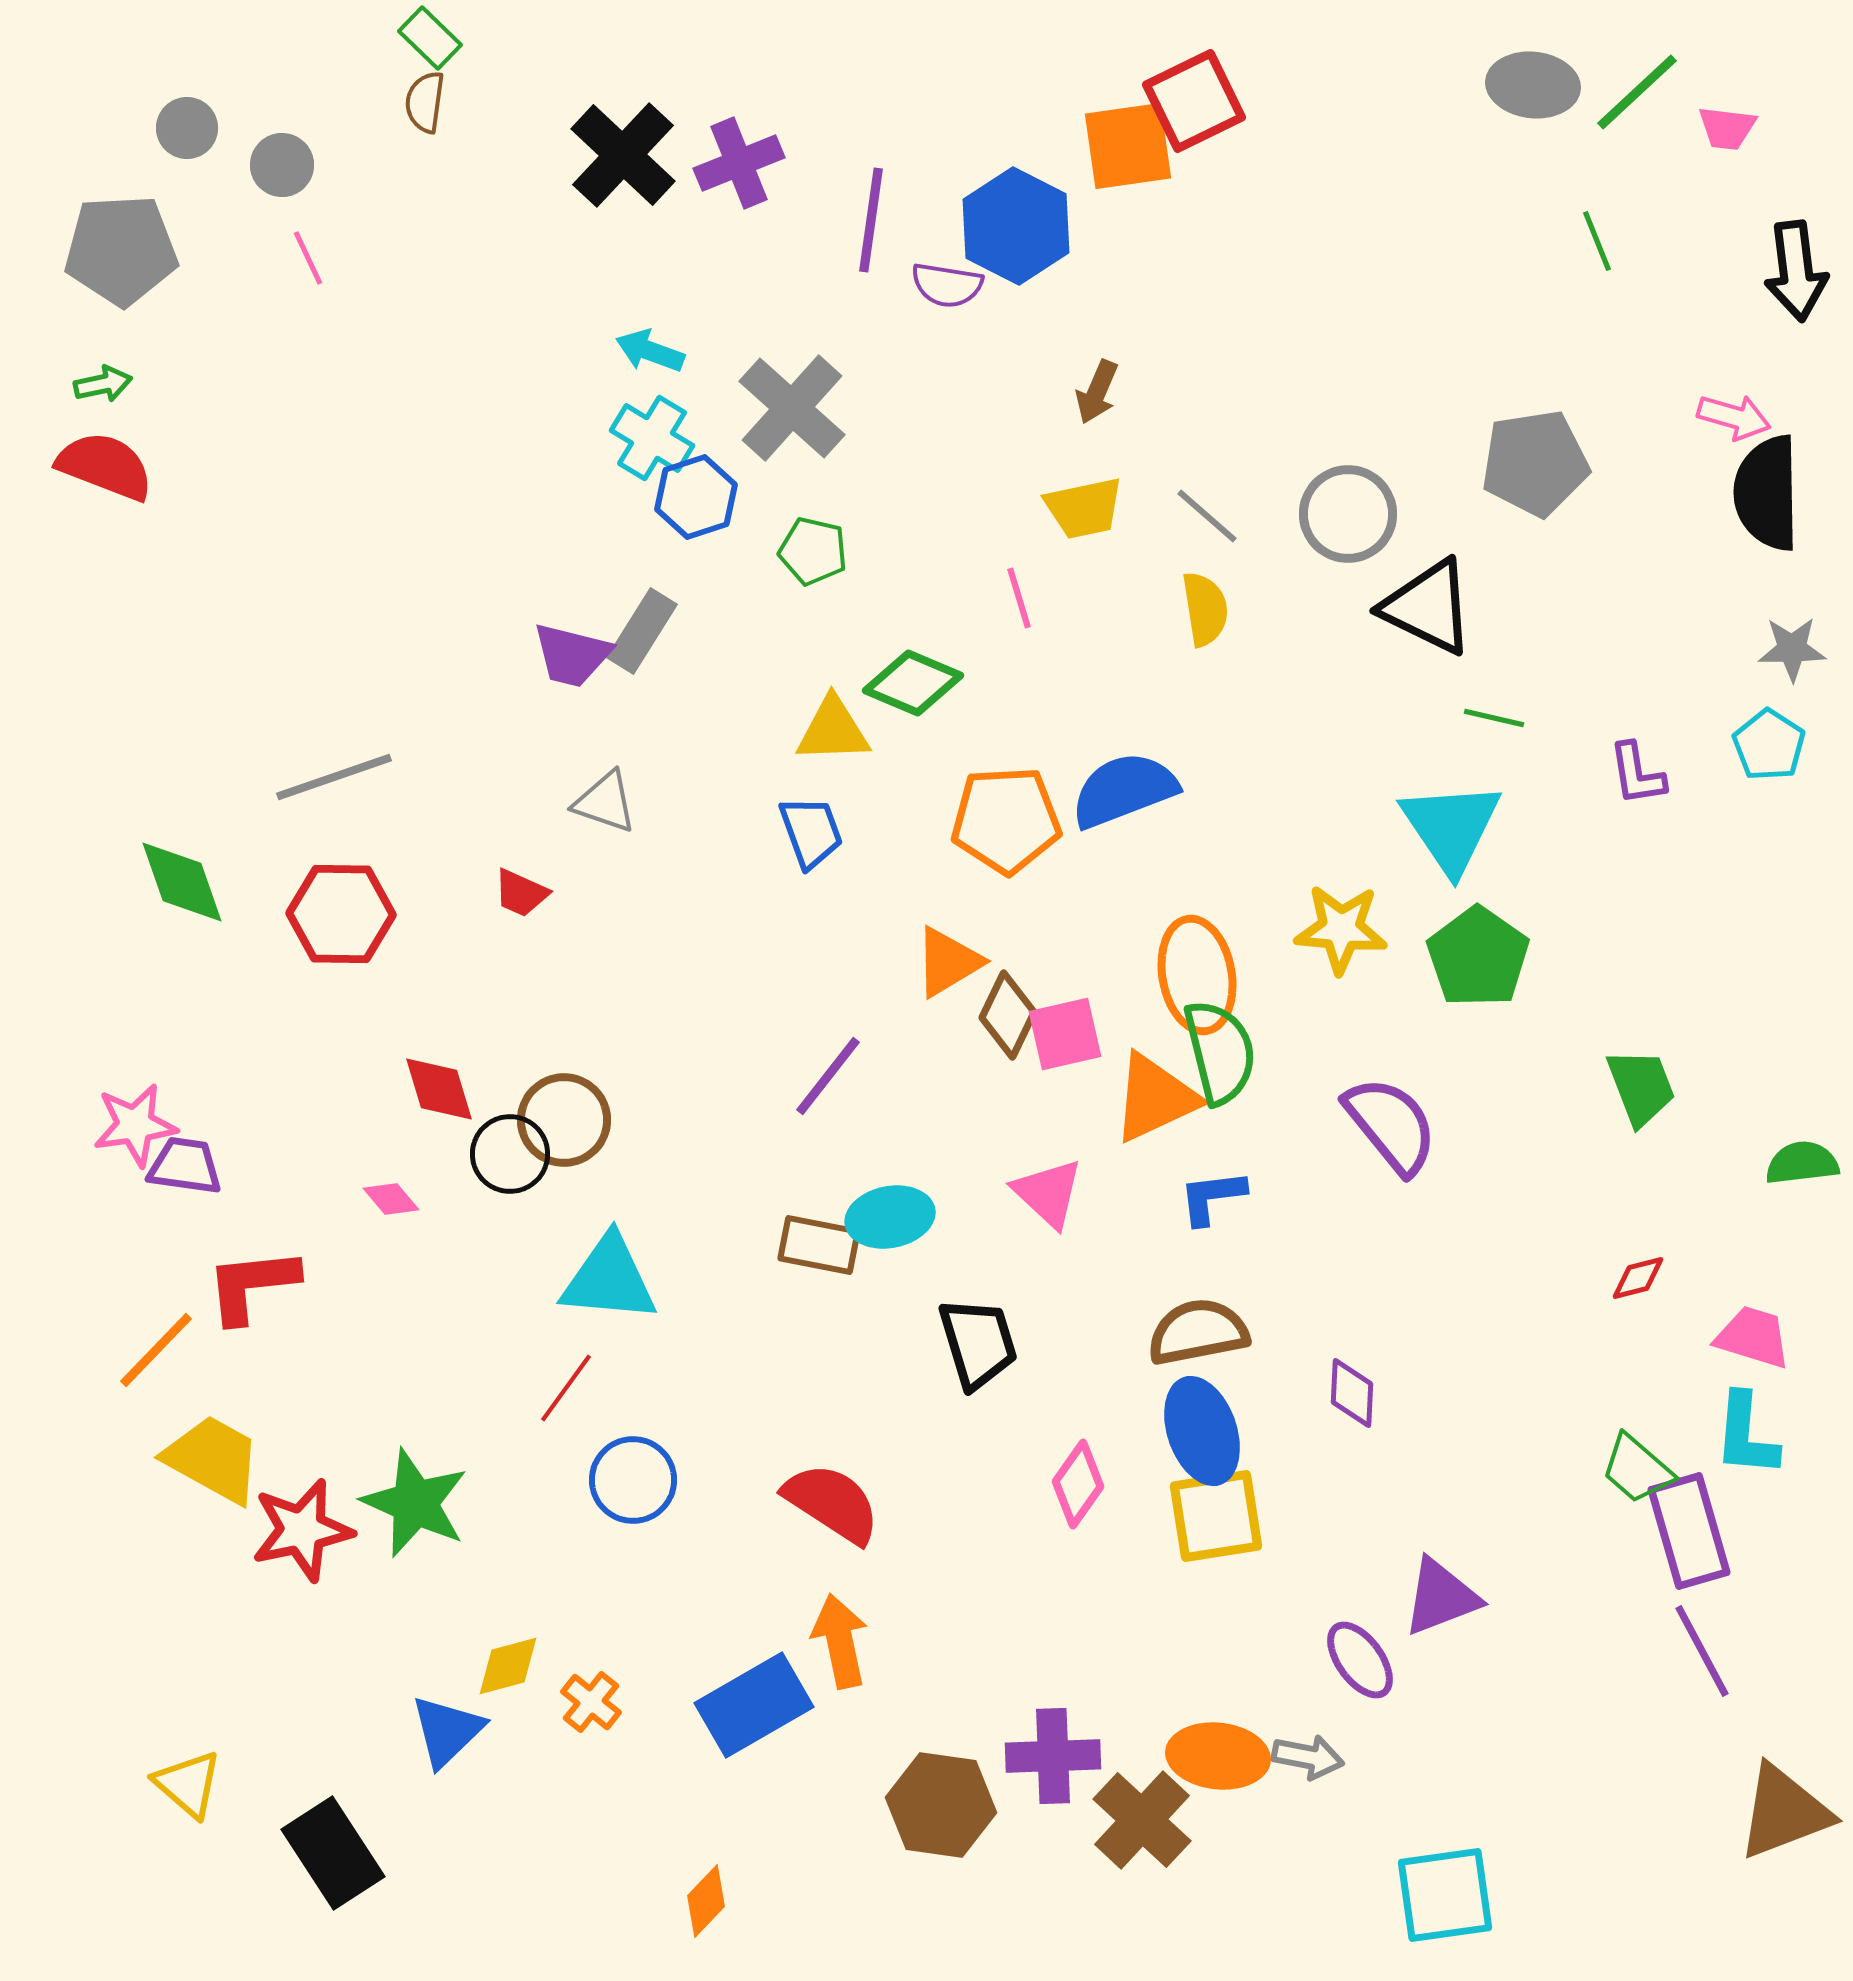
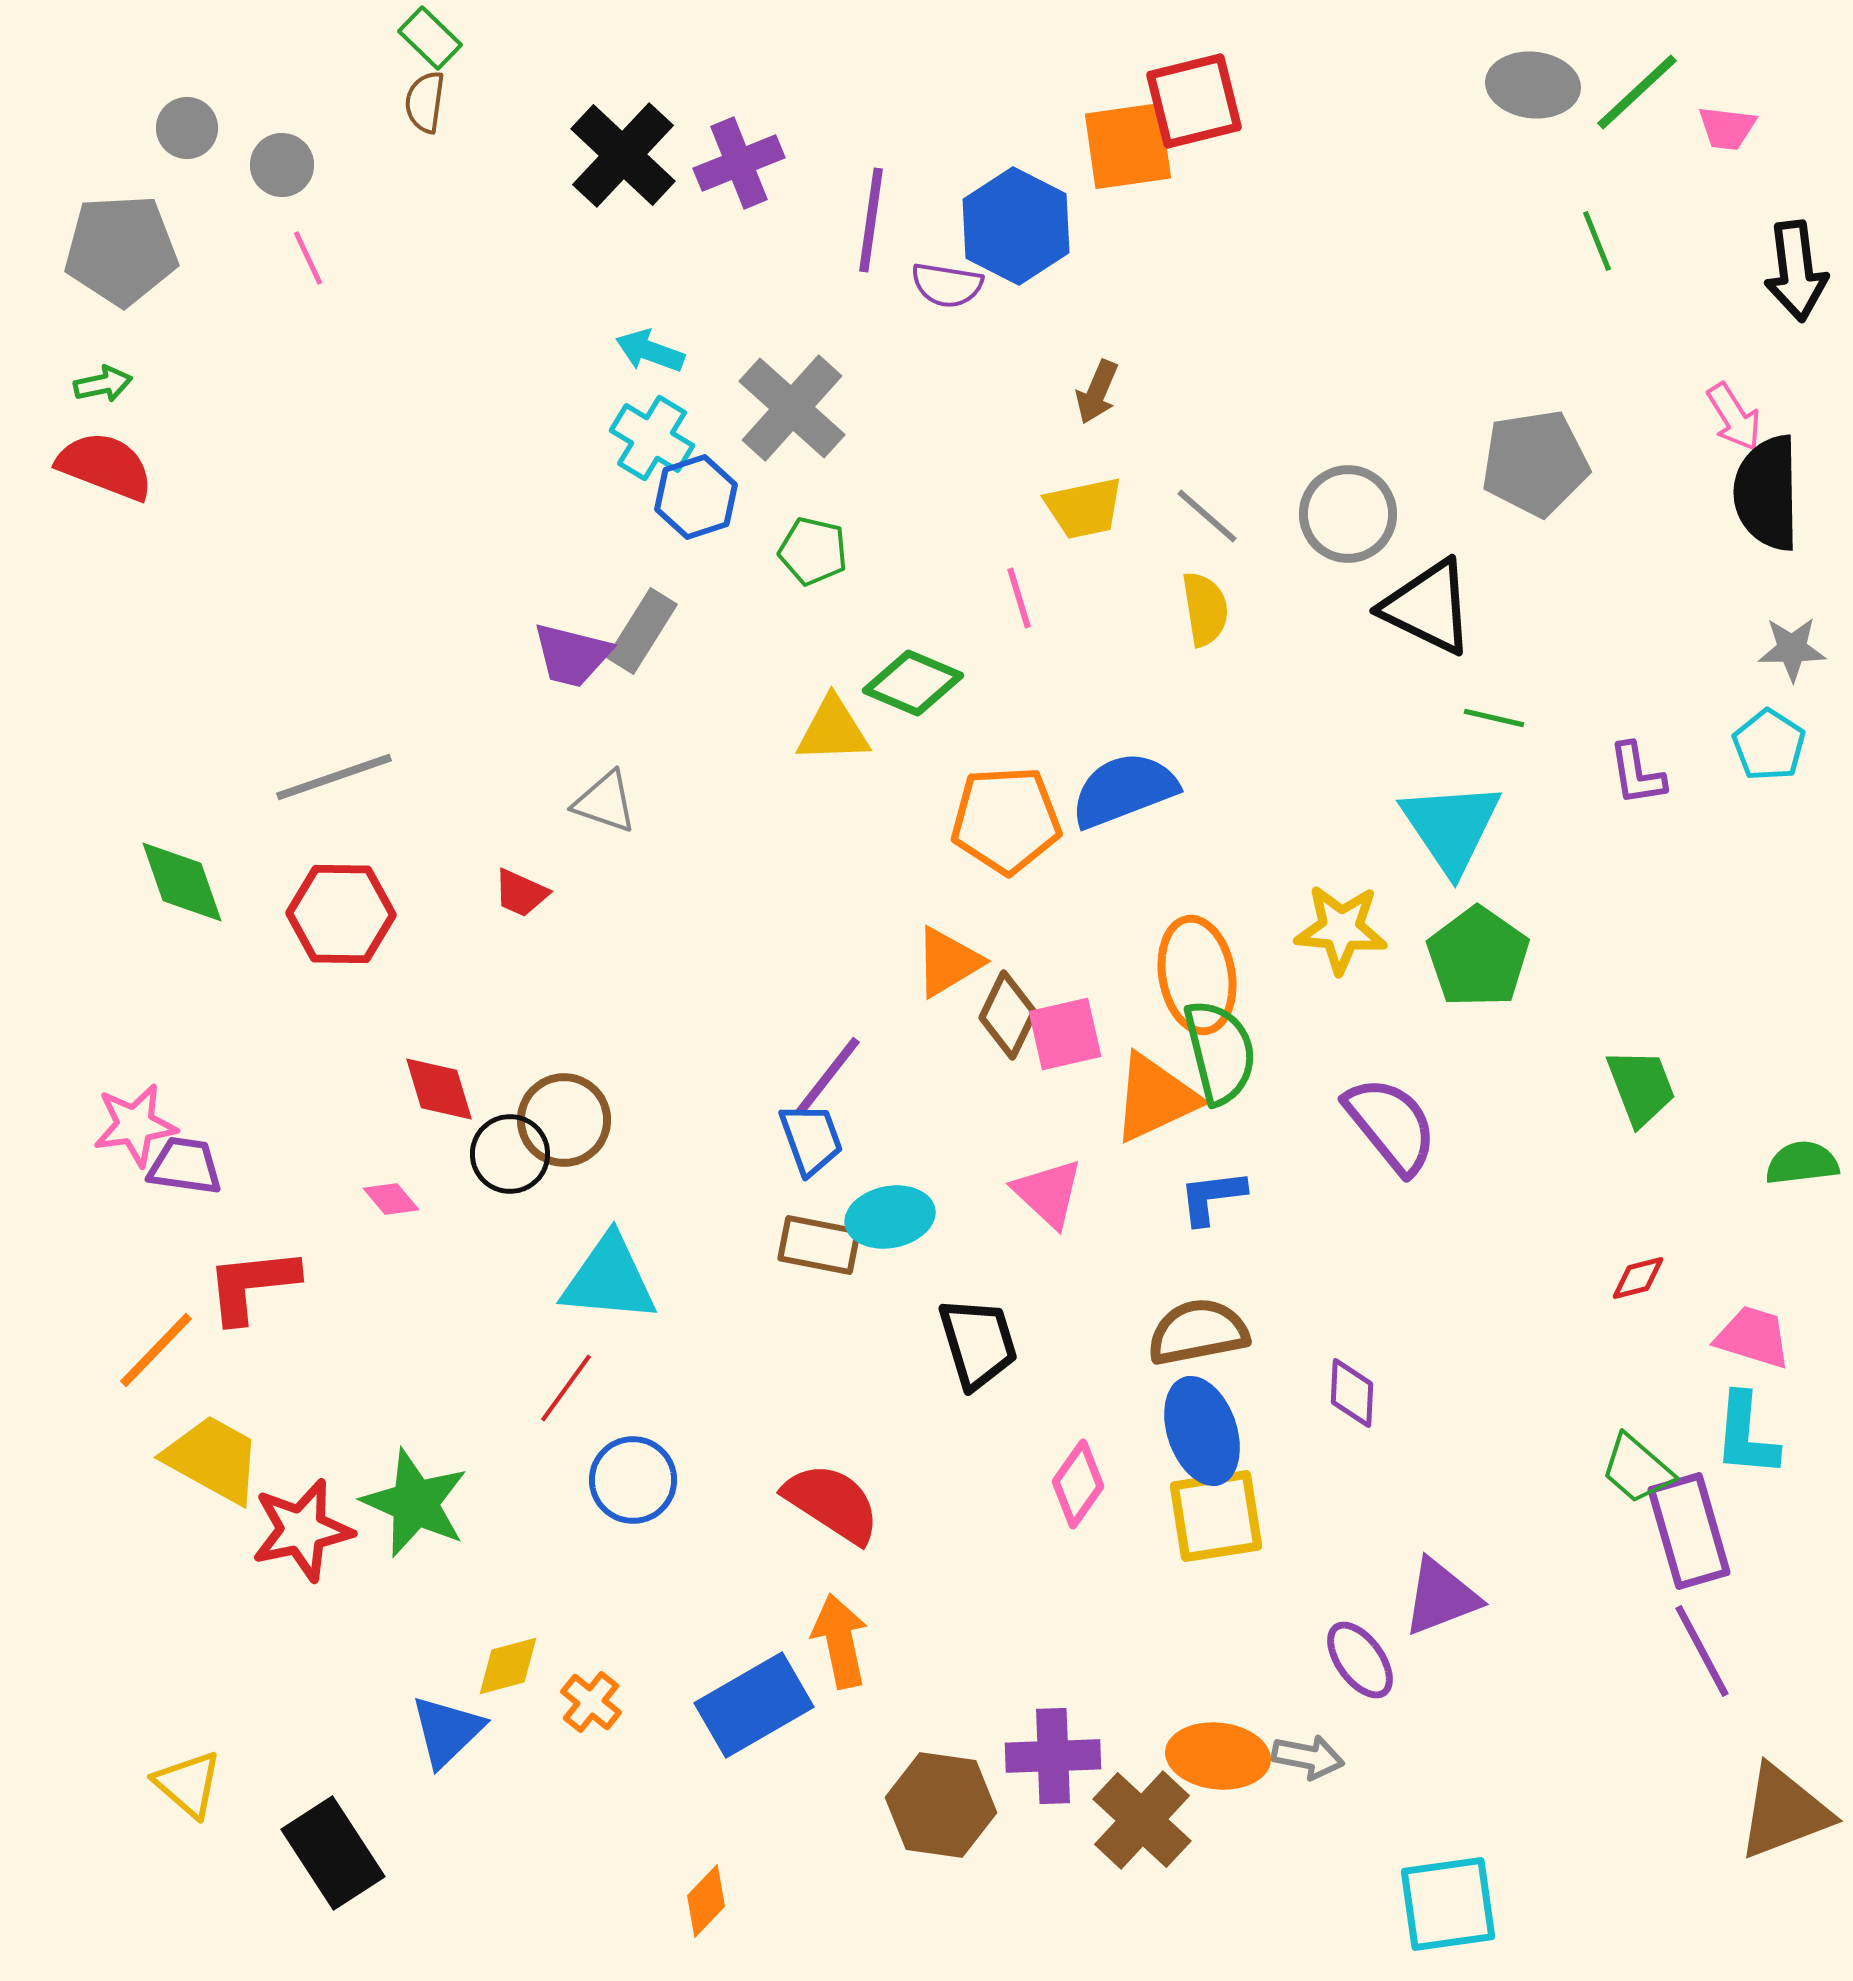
red square at (1194, 101): rotated 12 degrees clockwise
pink arrow at (1734, 417): rotated 42 degrees clockwise
blue trapezoid at (811, 832): moved 307 px down
cyan square at (1445, 1895): moved 3 px right, 9 px down
